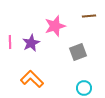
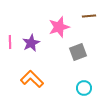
pink star: moved 4 px right, 1 px down
